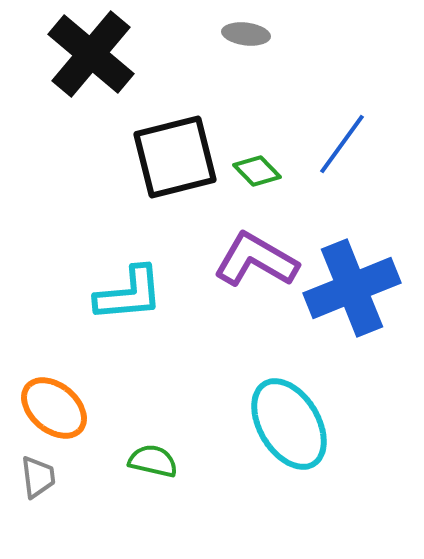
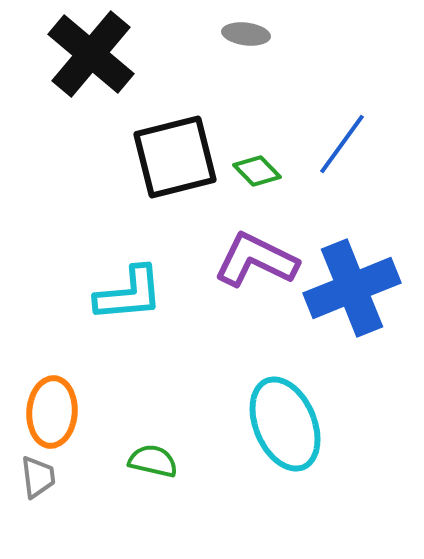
purple L-shape: rotated 4 degrees counterclockwise
orange ellipse: moved 2 px left, 4 px down; rotated 54 degrees clockwise
cyan ellipse: moved 4 px left; rotated 8 degrees clockwise
